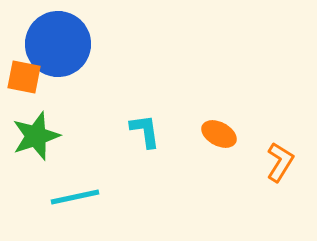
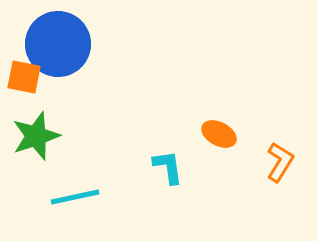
cyan L-shape: moved 23 px right, 36 px down
